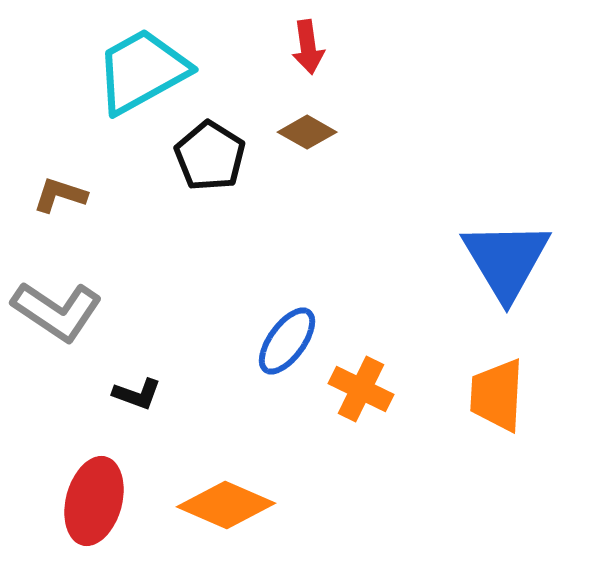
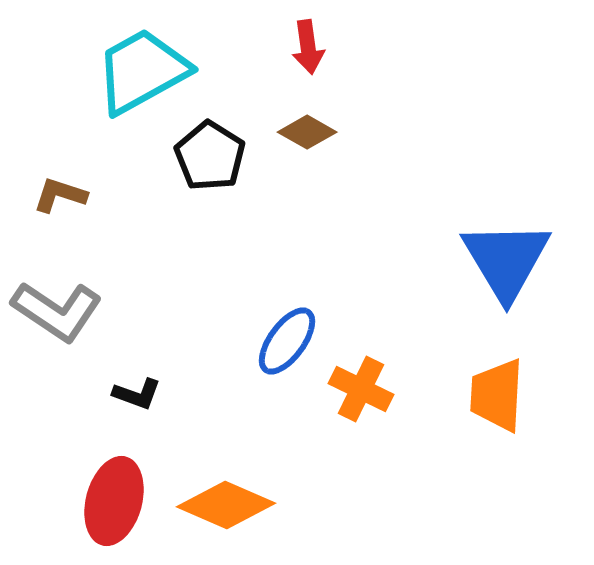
red ellipse: moved 20 px right
